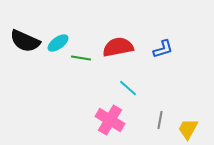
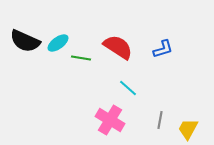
red semicircle: rotated 44 degrees clockwise
